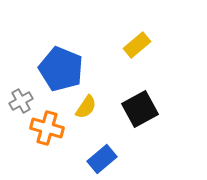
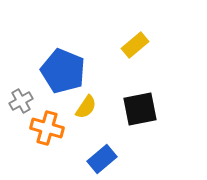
yellow rectangle: moved 2 px left
blue pentagon: moved 2 px right, 2 px down
black square: rotated 18 degrees clockwise
